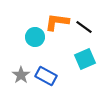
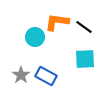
cyan square: rotated 20 degrees clockwise
